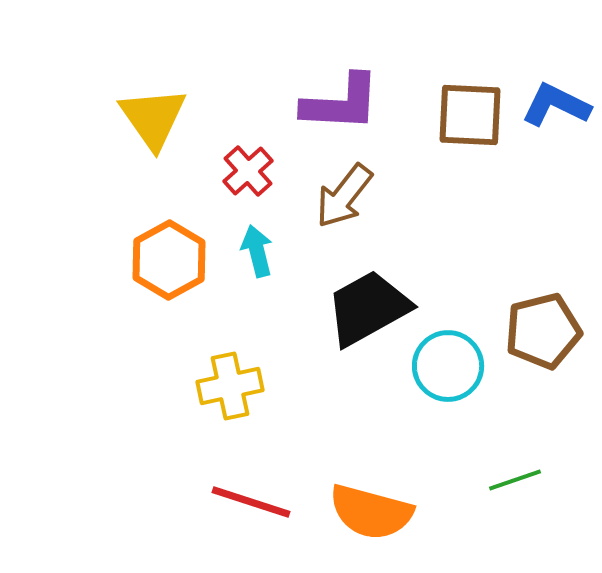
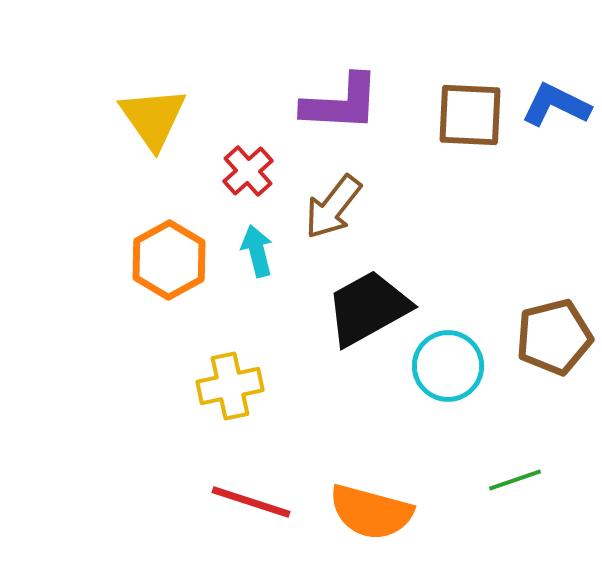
brown arrow: moved 11 px left, 11 px down
brown pentagon: moved 11 px right, 6 px down
